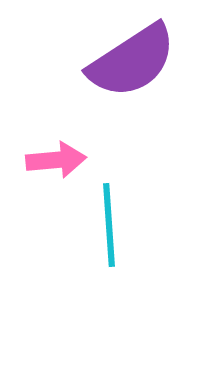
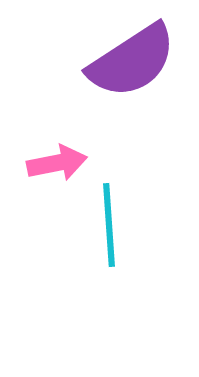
pink arrow: moved 1 px right, 3 px down; rotated 6 degrees counterclockwise
